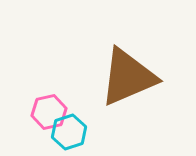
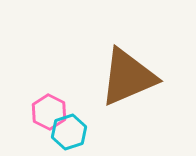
pink hexagon: rotated 20 degrees counterclockwise
